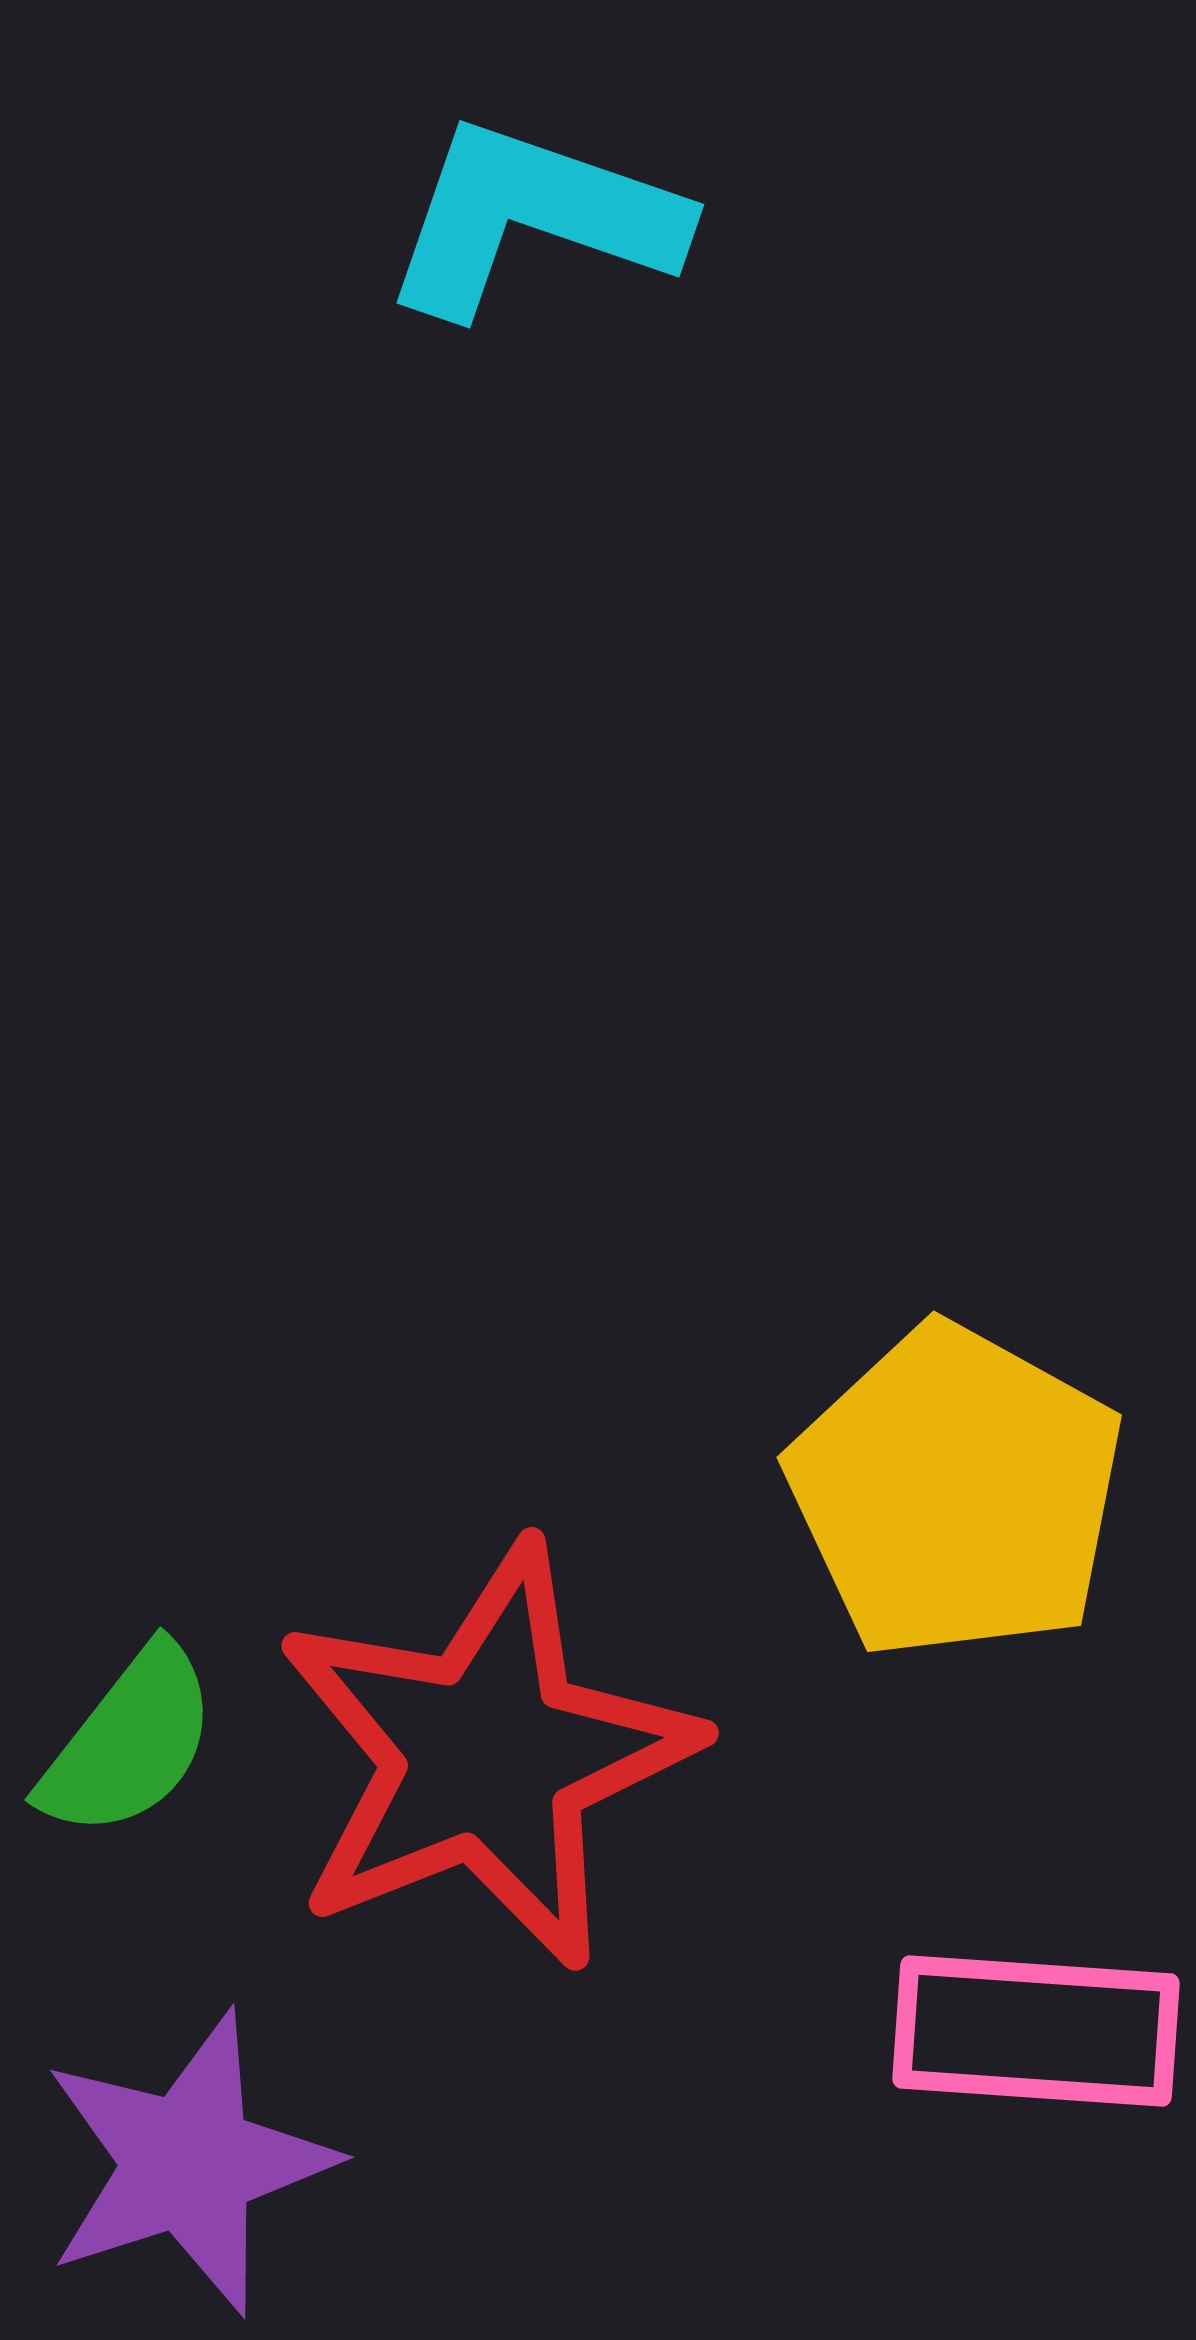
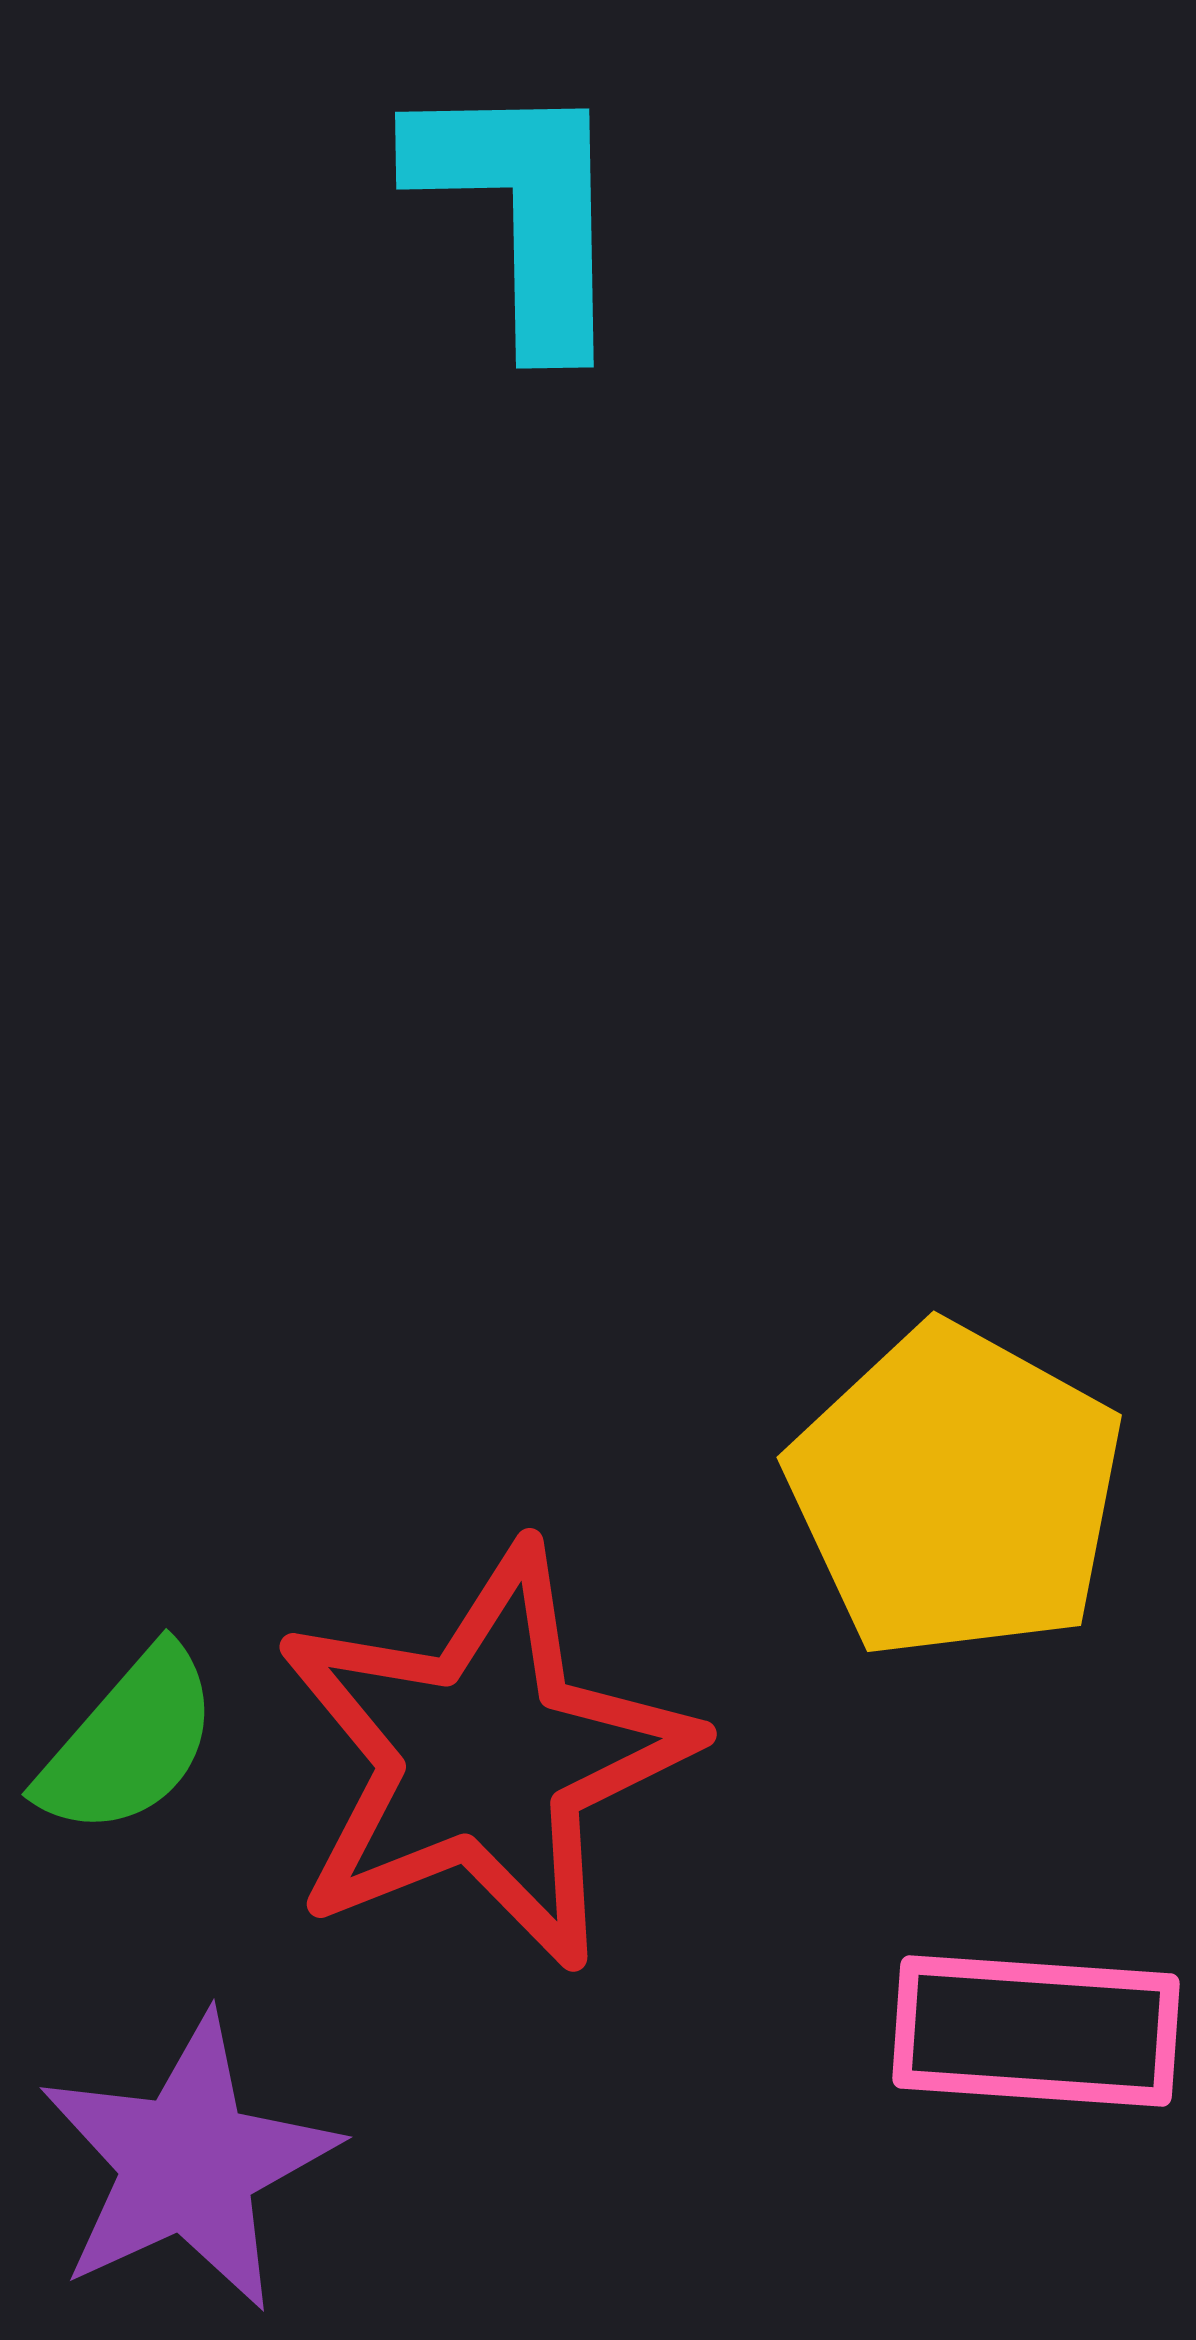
cyan L-shape: moved 11 px left, 7 px up; rotated 70 degrees clockwise
green semicircle: rotated 3 degrees clockwise
red star: moved 2 px left, 1 px down
purple star: rotated 7 degrees counterclockwise
